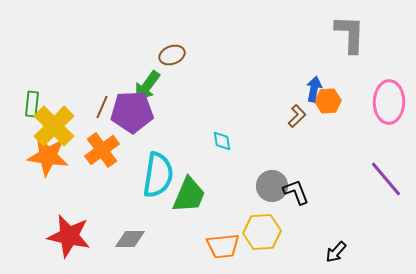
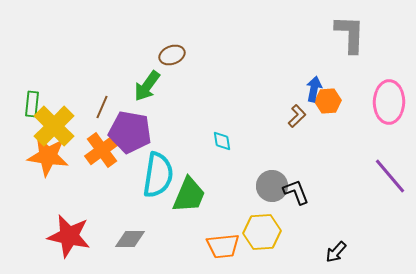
purple pentagon: moved 2 px left, 20 px down; rotated 12 degrees clockwise
purple line: moved 4 px right, 3 px up
